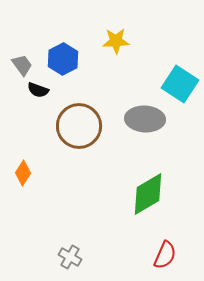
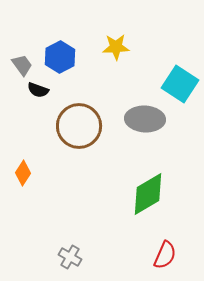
yellow star: moved 6 px down
blue hexagon: moved 3 px left, 2 px up
